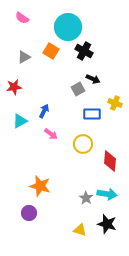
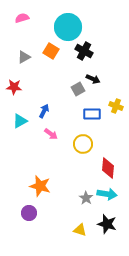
pink semicircle: rotated 128 degrees clockwise
red star: rotated 14 degrees clockwise
yellow cross: moved 1 px right, 3 px down
red diamond: moved 2 px left, 7 px down
